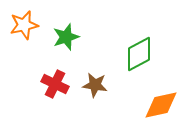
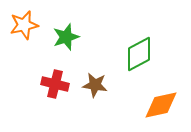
red cross: rotated 12 degrees counterclockwise
